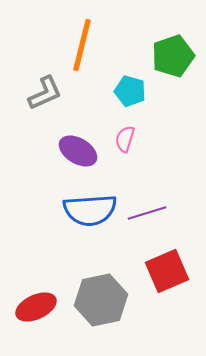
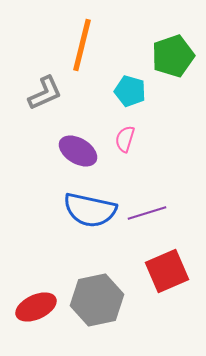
blue semicircle: rotated 16 degrees clockwise
gray hexagon: moved 4 px left
